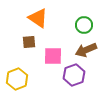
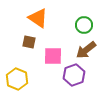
brown square: rotated 16 degrees clockwise
brown arrow: rotated 15 degrees counterclockwise
yellow hexagon: rotated 15 degrees counterclockwise
